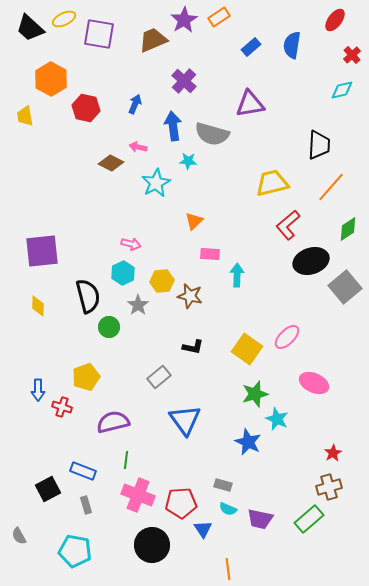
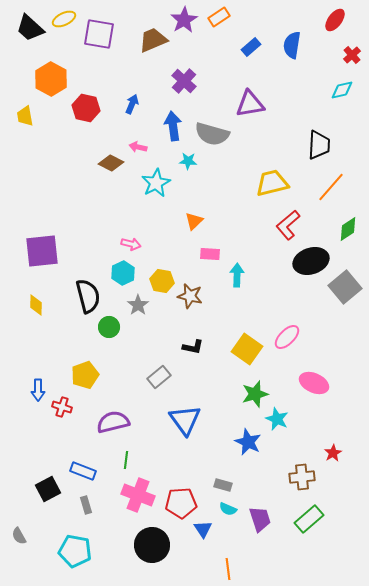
blue arrow at (135, 104): moved 3 px left
yellow hexagon at (162, 281): rotated 15 degrees clockwise
yellow diamond at (38, 306): moved 2 px left, 1 px up
yellow pentagon at (86, 377): moved 1 px left, 2 px up
brown cross at (329, 487): moved 27 px left, 10 px up; rotated 10 degrees clockwise
purple trapezoid at (260, 519): rotated 120 degrees counterclockwise
